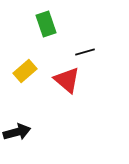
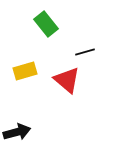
green rectangle: rotated 20 degrees counterclockwise
yellow rectangle: rotated 25 degrees clockwise
